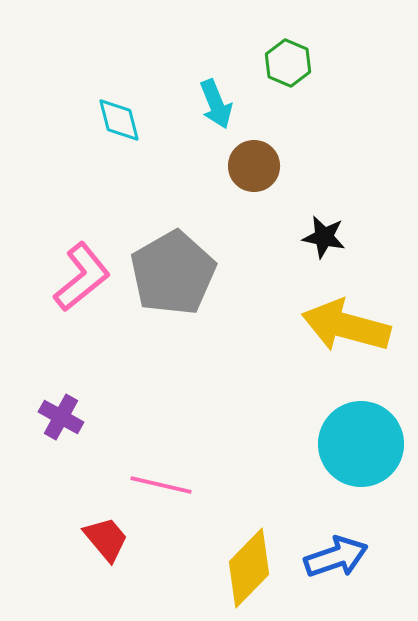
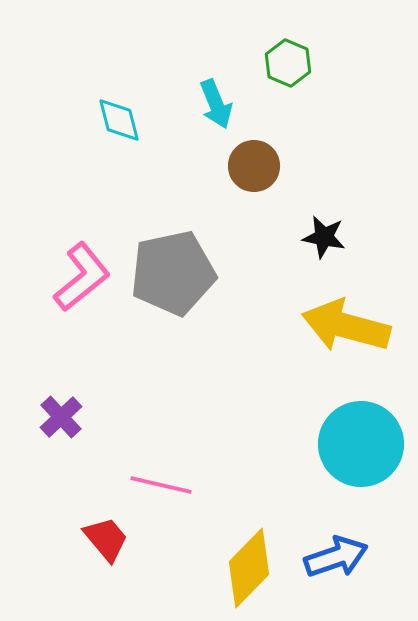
gray pentagon: rotated 18 degrees clockwise
purple cross: rotated 18 degrees clockwise
